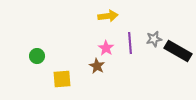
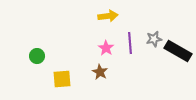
brown star: moved 3 px right, 6 px down
